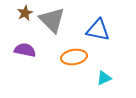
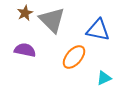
orange ellipse: rotated 40 degrees counterclockwise
